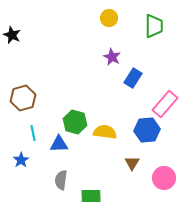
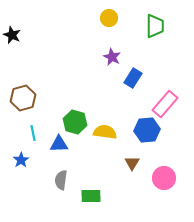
green trapezoid: moved 1 px right
